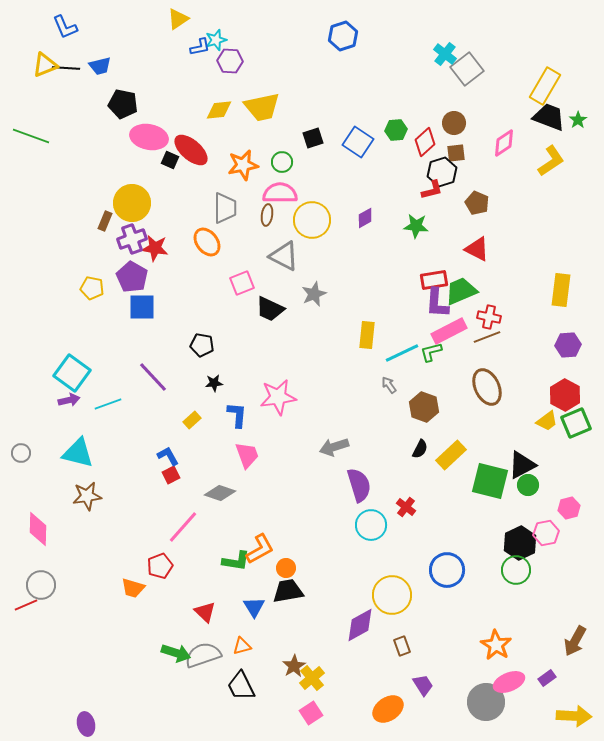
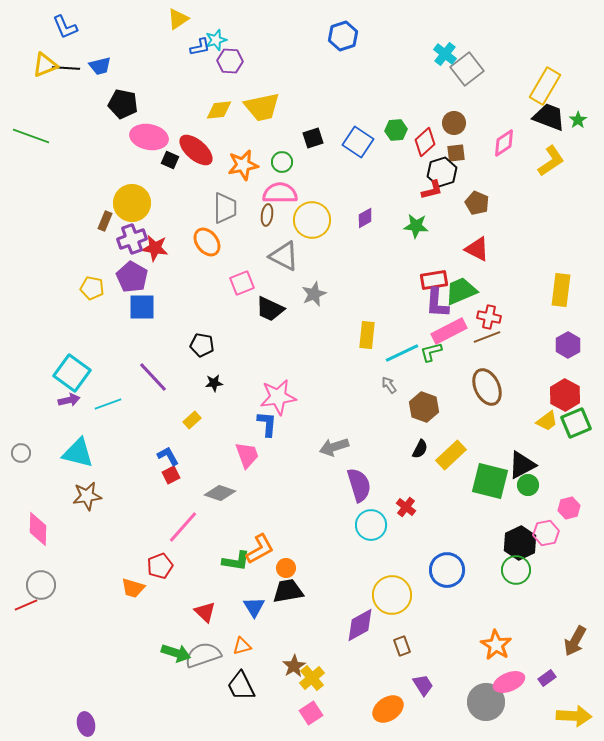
red ellipse at (191, 150): moved 5 px right
purple hexagon at (568, 345): rotated 25 degrees counterclockwise
blue L-shape at (237, 415): moved 30 px right, 9 px down
